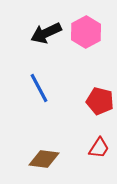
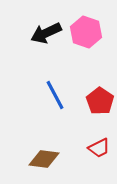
pink hexagon: rotated 12 degrees counterclockwise
blue line: moved 16 px right, 7 px down
red pentagon: rotated 20 degrees clockwise
red trapezoid: rotated 30 degrees clockwise
